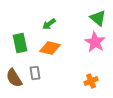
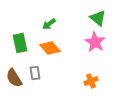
orange diamond: rotated 35 degrees clockwise
